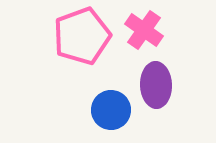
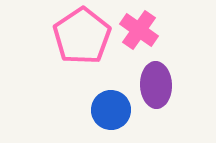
pink cross: moved 5 px left
pink pentagon: rotated 14 degrees counterclockwise
